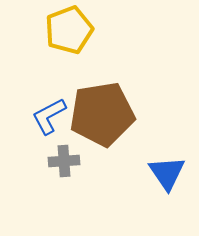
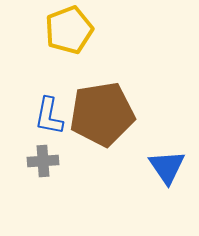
blue L-shape: rotated 51 degrees counterclockwise
gray cross: moved 21 px left
blue triangle: moved 6 px up
